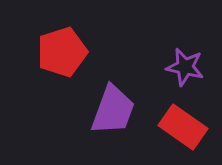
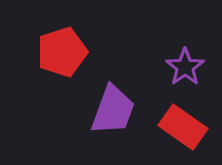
purple star: rotated 24 degrees clockwise
